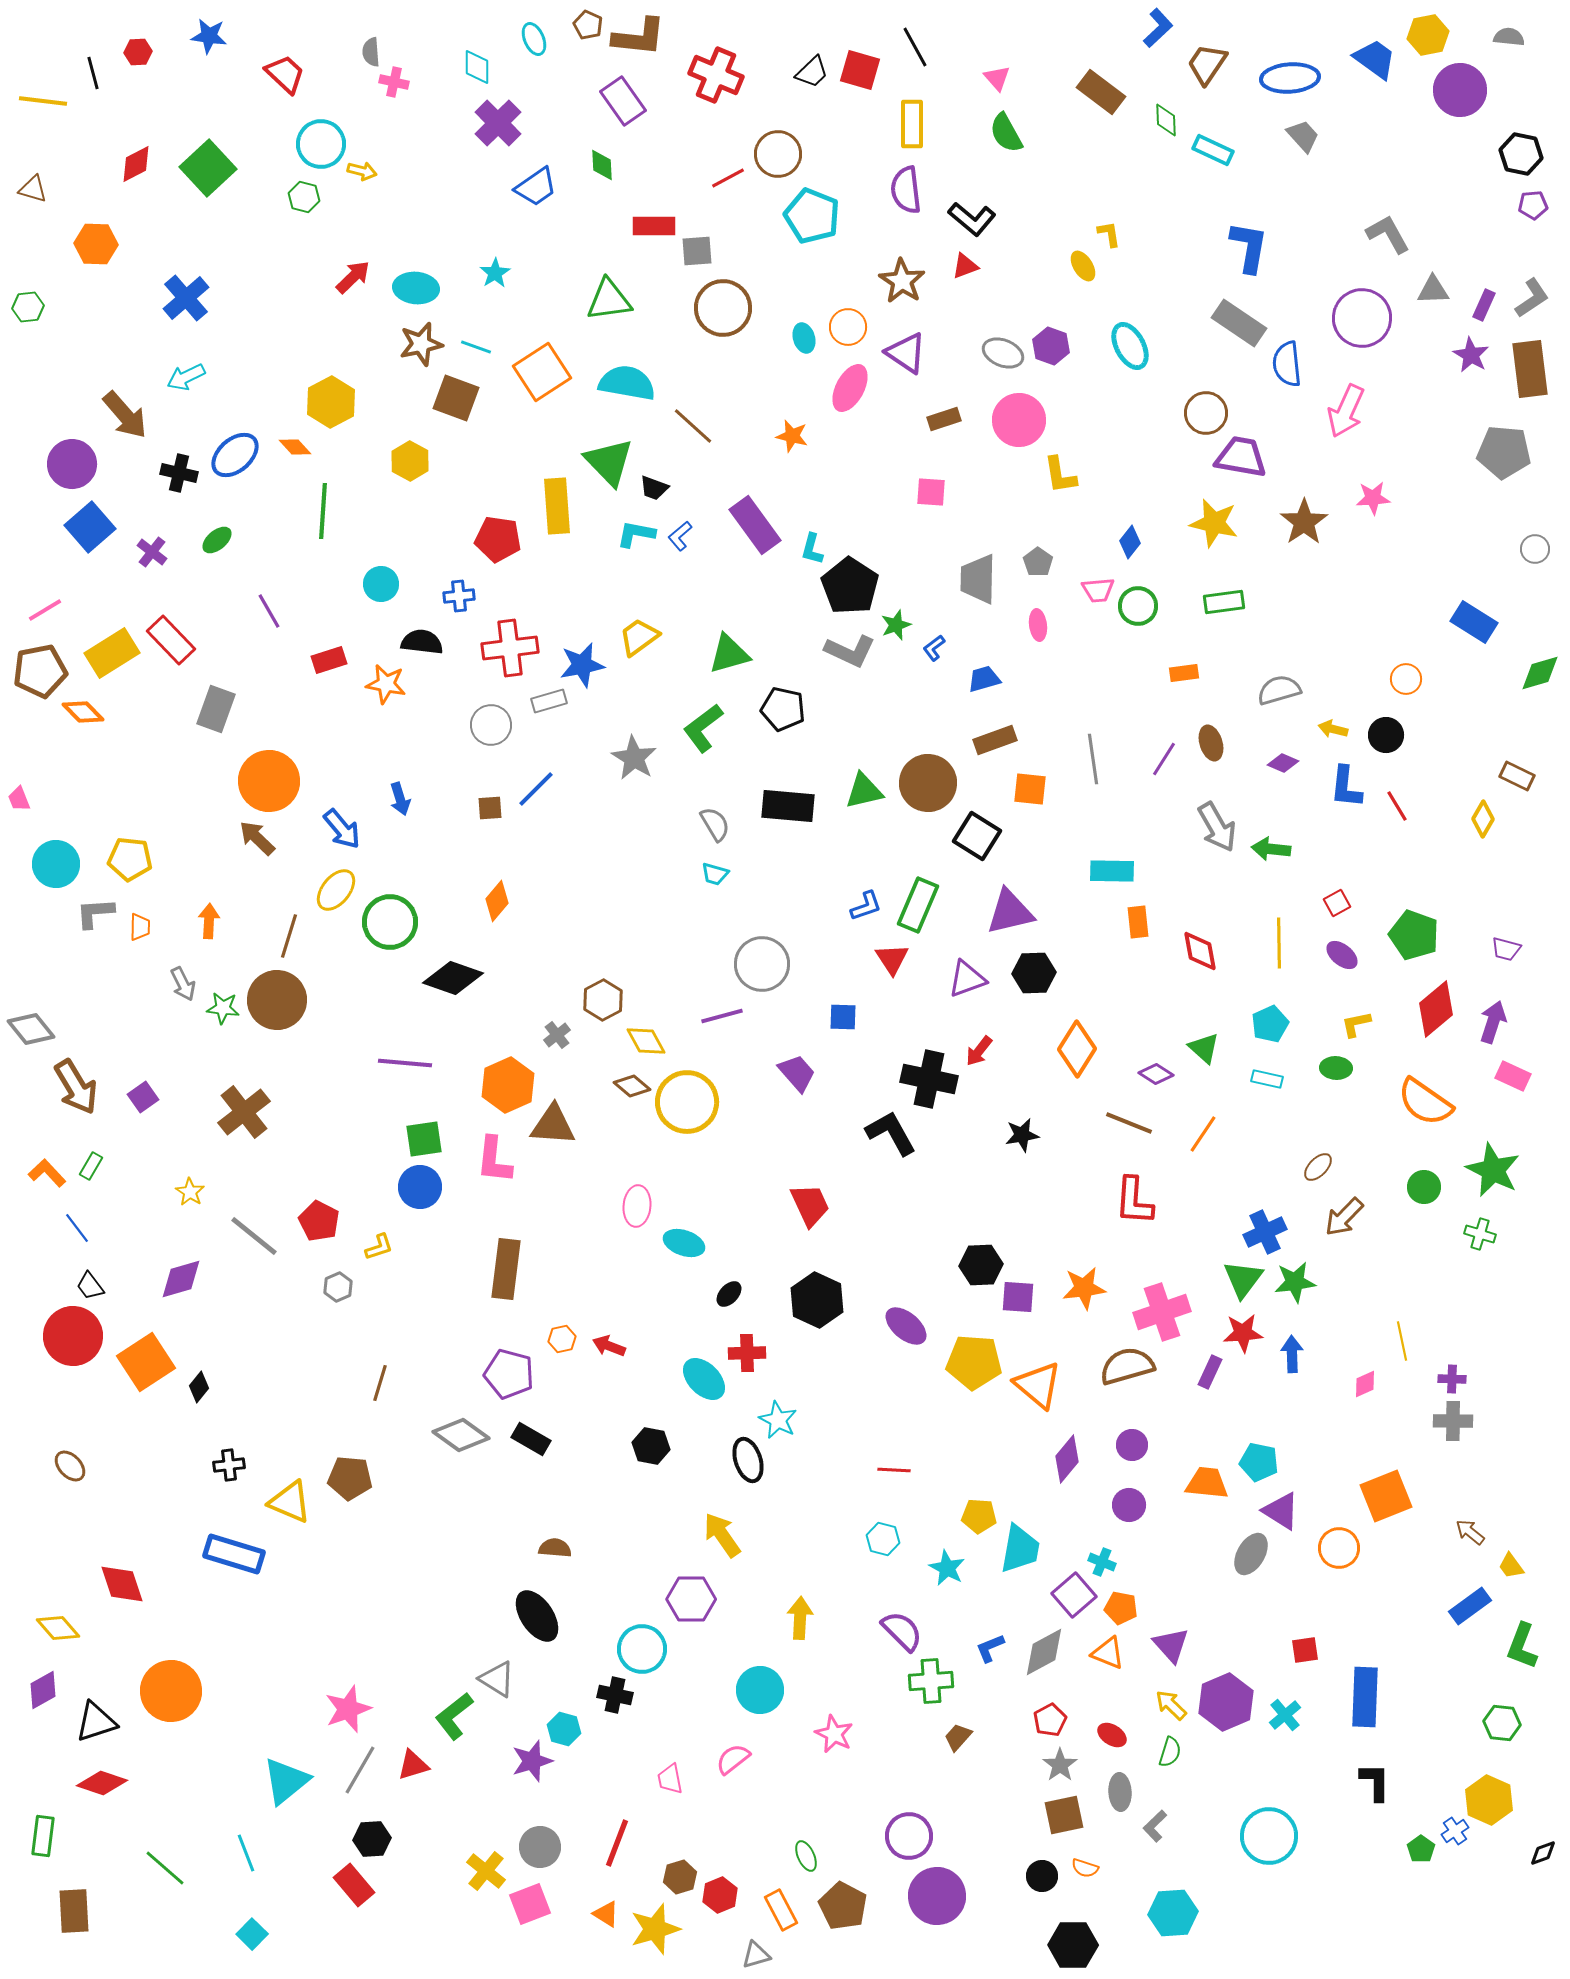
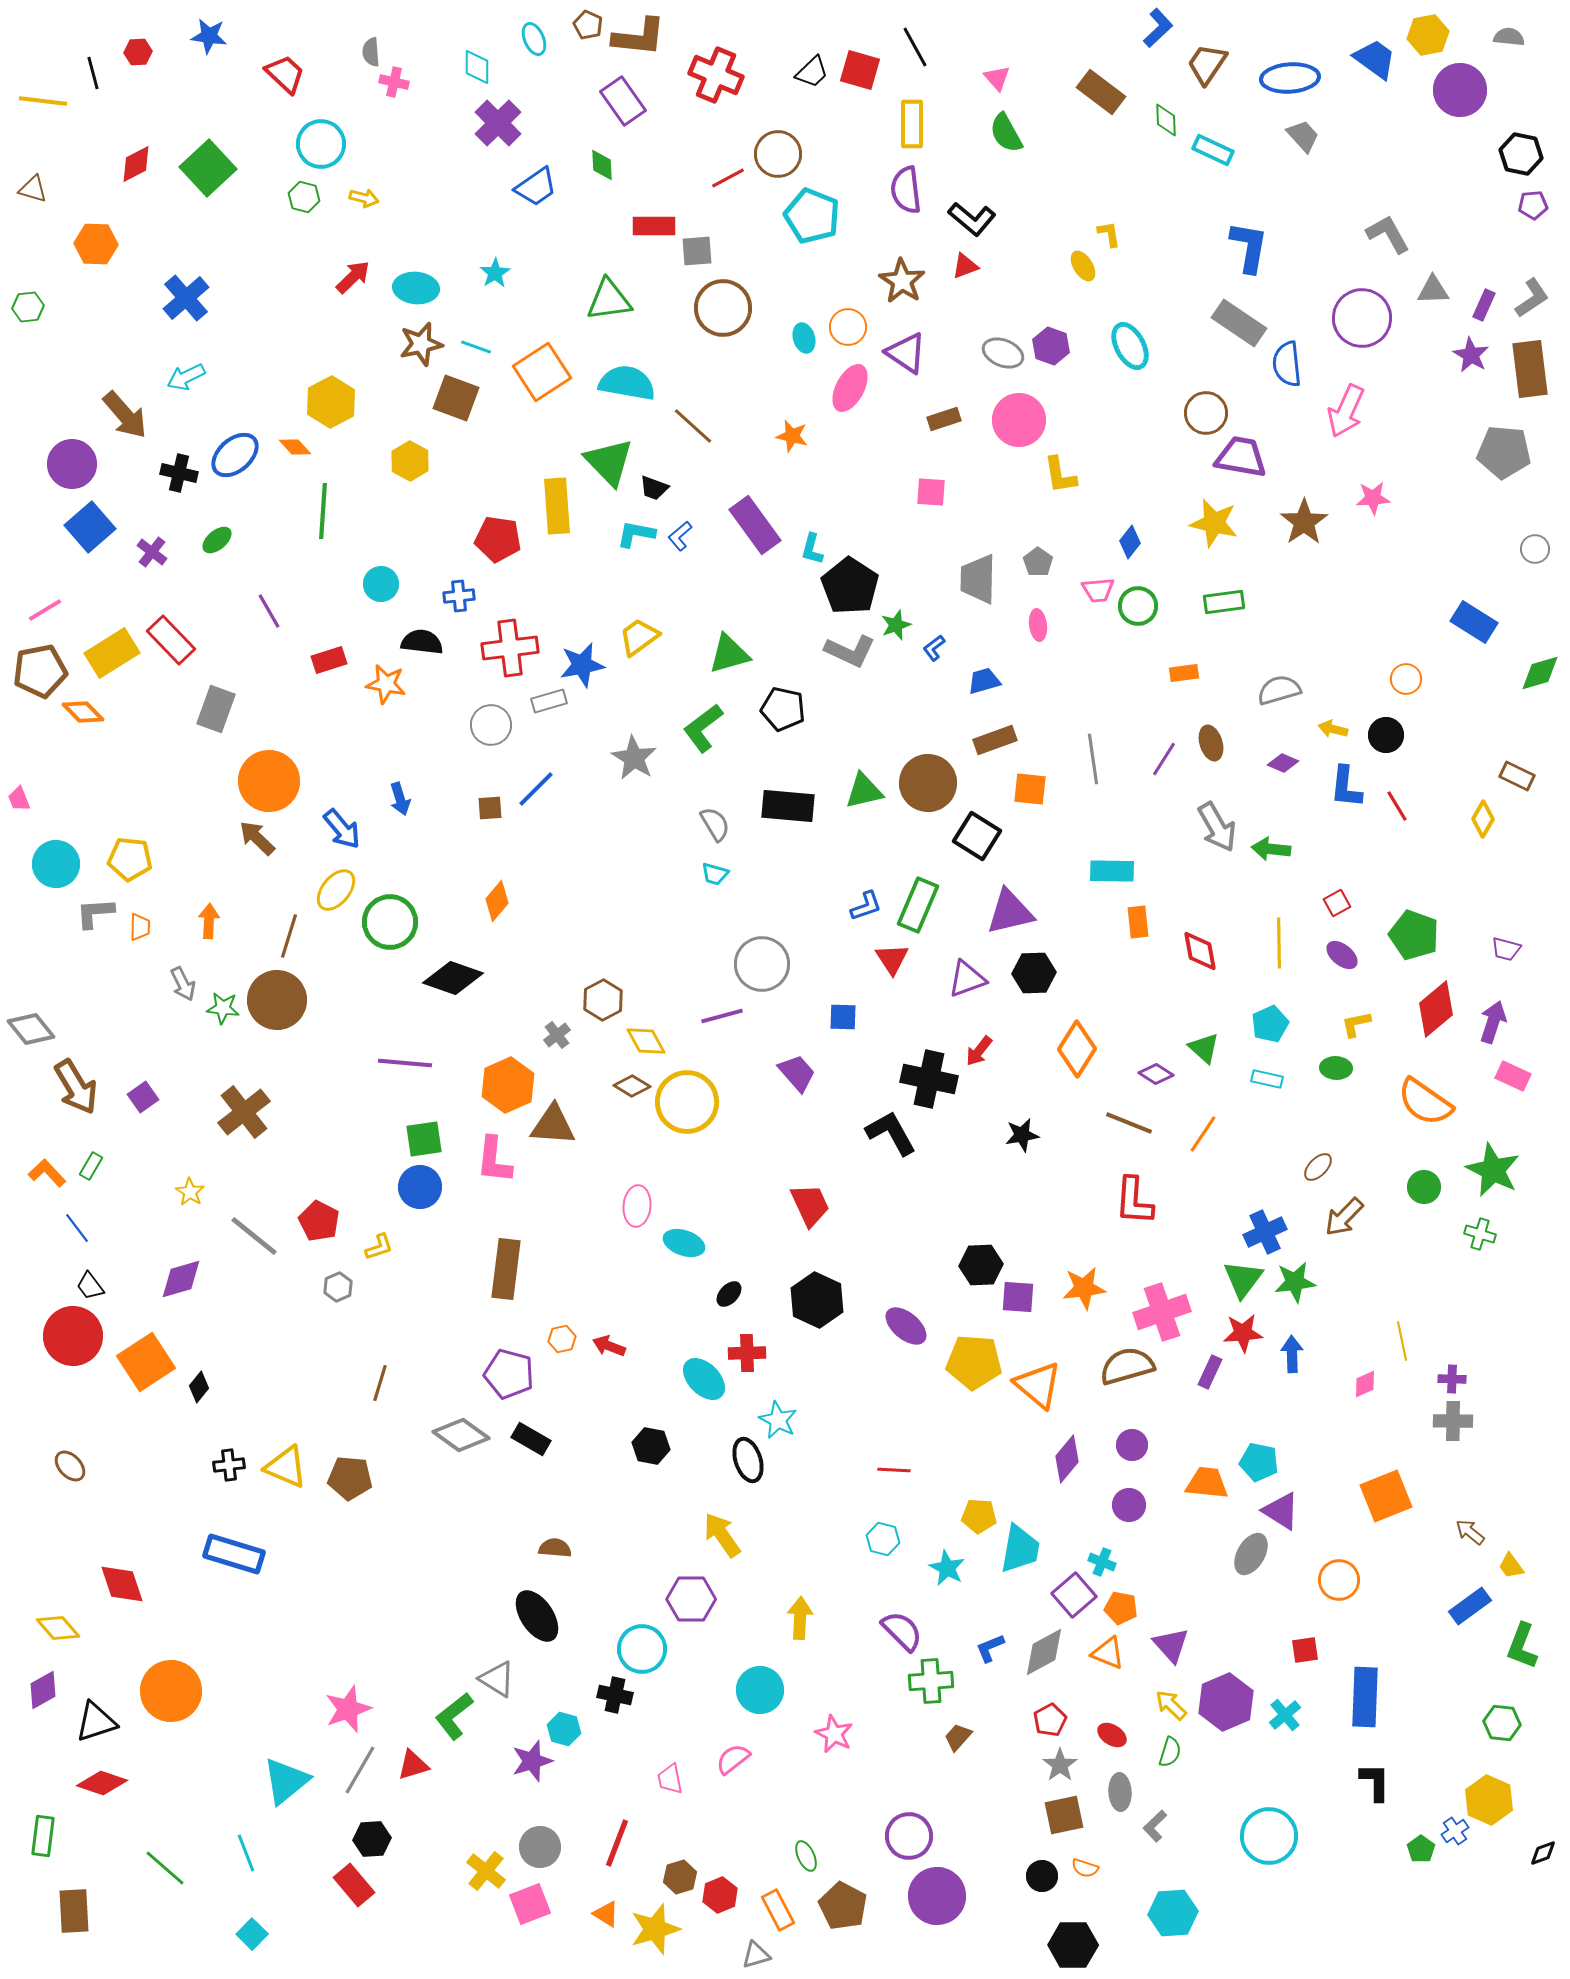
yellow arrow at (362, 171): moved 2 px right, 27 px down
blue trapezoid at (984, 679): moved 2 px down
brown diamond at (632, 1086): rotated 9 degrees counterclockwise
yellow triangle at (290, 1502): moved 4 px left, 35 px up
orange circle at (1339, 1548): moved 32 px down
orange rectangle at (781, 1910): moved 3 px left
